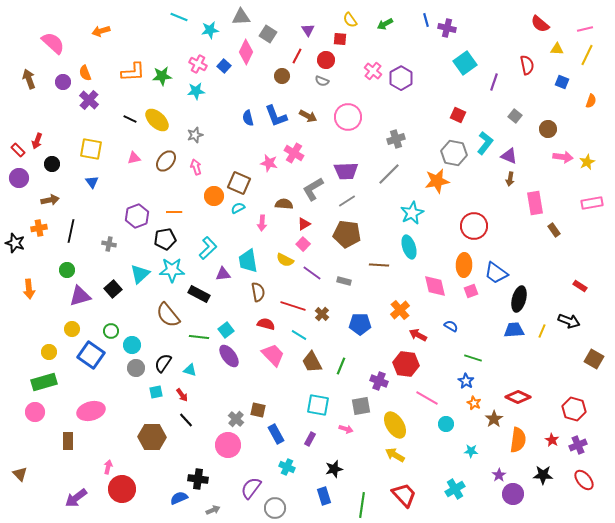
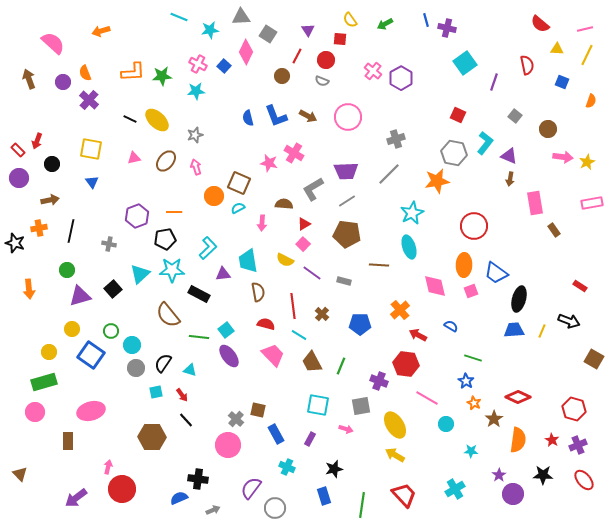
red line at (293, 306): rotated 65 degrees clockwise
